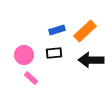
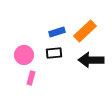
blue rectangle: moved 2 px down
pink rectangle: rotated 64 degrees clockwise
